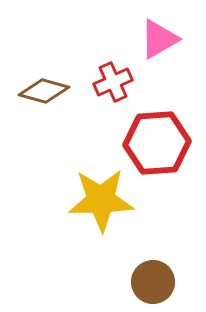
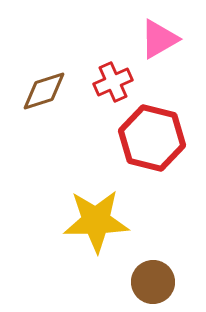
brown diamond: rotated 33 degrees counterclockwise
red hexagon: moved 5 px left, 5 px up; rotated 18 degrees clockwise
yellow star: moved 5 px left, 21 px down
